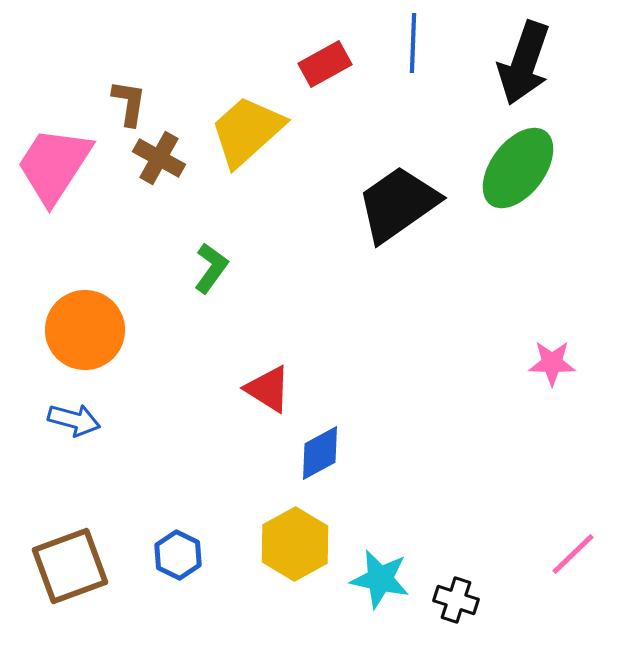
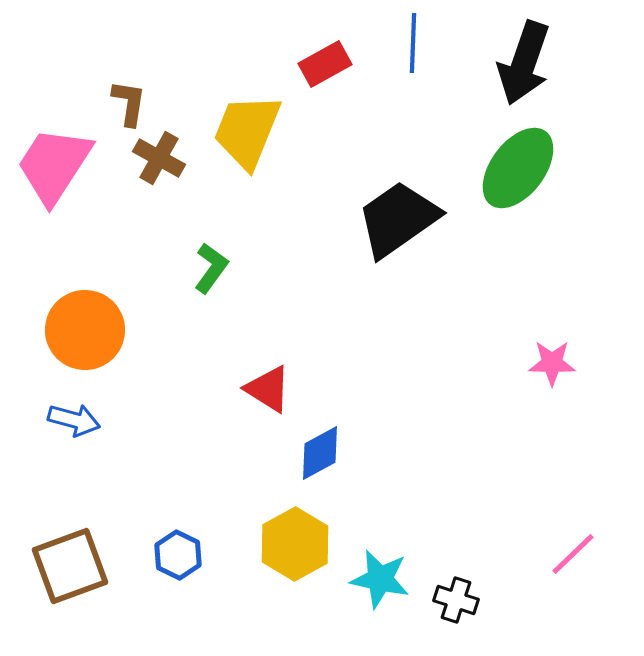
yellow trapezoid: rotated 26 degrees counterclockwise
black trapezoid: moved 15 px down
